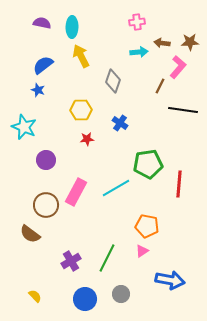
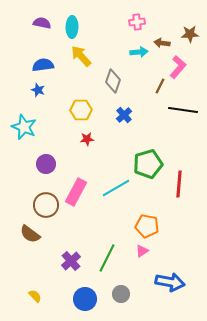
brown star: moved 8 px up
yellow arrow: rotated 15 degrees counterclockwise
blue semicircle: rotated 30 degrees clockwise
blue cross: moved 4 px right, 8 px up; rotated 14 degrees clockwise
purple circle: moved 4 px down
green pentagon: rotated 8 degrees counterclockwise
purple cross: rotated 12 degrees counterclockwise
blue arrow: moved 2 px down
